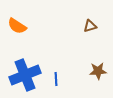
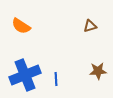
orange semicircle: moved 4 px right
